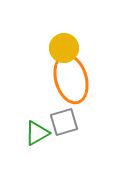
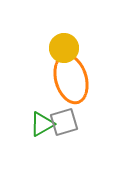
green triangle: moved 5 px right, 9 px up
